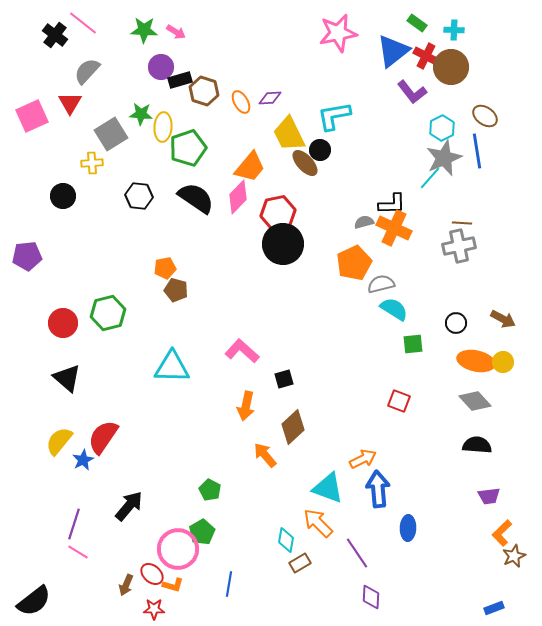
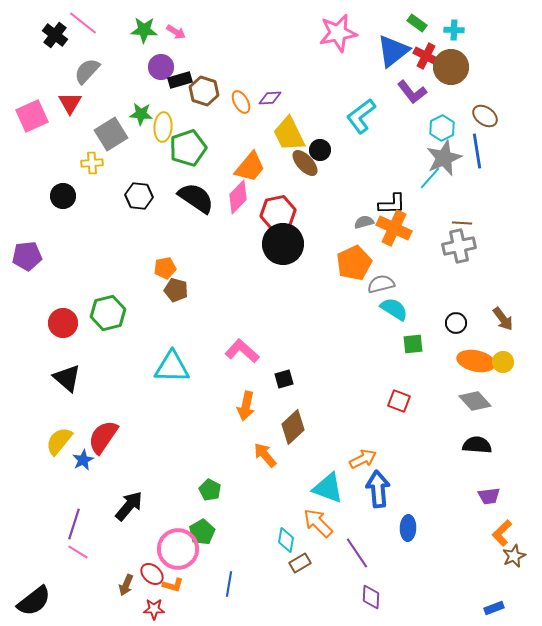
cyan L-shape at (334, 116): moved 27 px right; rotated 27 degrees counterclockwise
brown arrow at (503, 319): rotated 25 degrees clockwise
